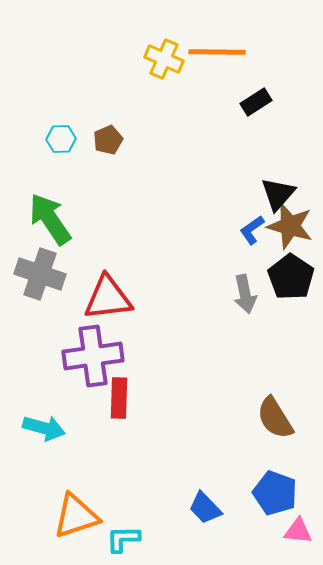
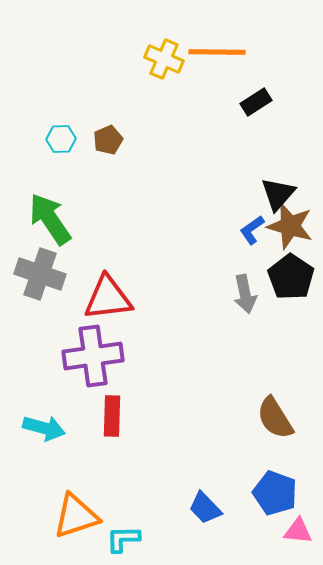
red rectangle: moved 7 px left, 18 px down
